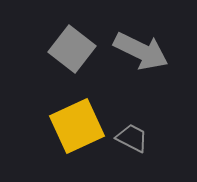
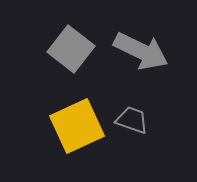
gray square: moved 1 px left
gray trapezoid: moved 18 px up; rotated 8 degrees counterclockwise
